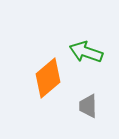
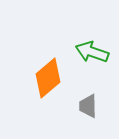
green arrow: moved 6 px right
